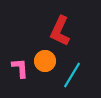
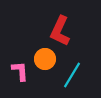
orange circle: moved 2 px up
pink L-shape: moved 3 px down
